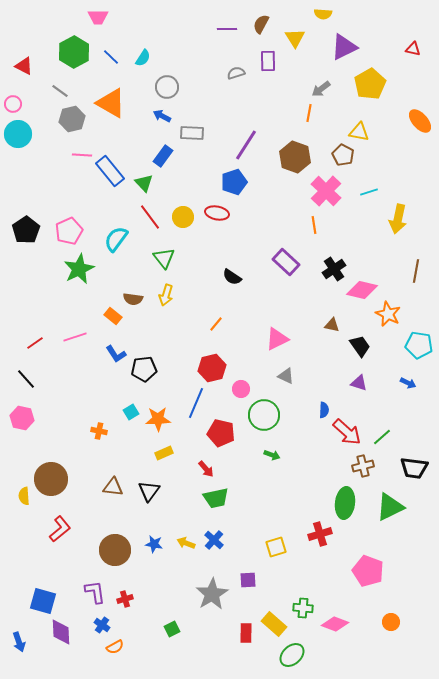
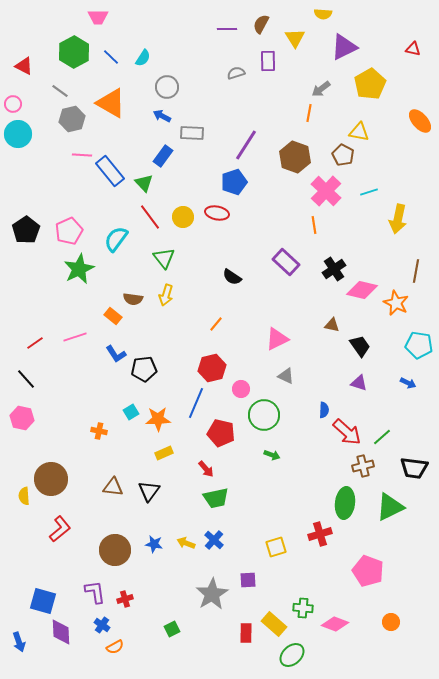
orange star at (388, 314): moved 8 px right, 11 px up
